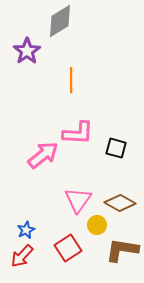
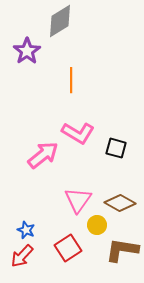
pink L-shape: rotated 28 degrees clockwise
blue star: rotated 24 degrees counterclockwise
